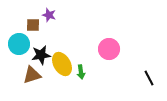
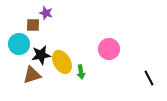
purple star: moved 3 px left, 2 px up
yellow ellipse: moved 2 px up
